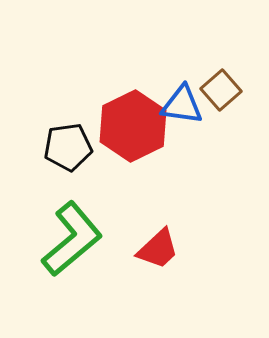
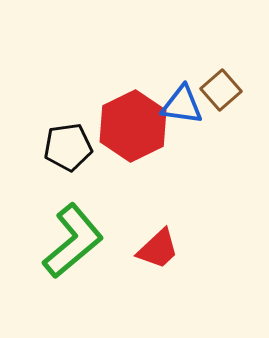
green L-shape: moved 1 px right, 2 px down
